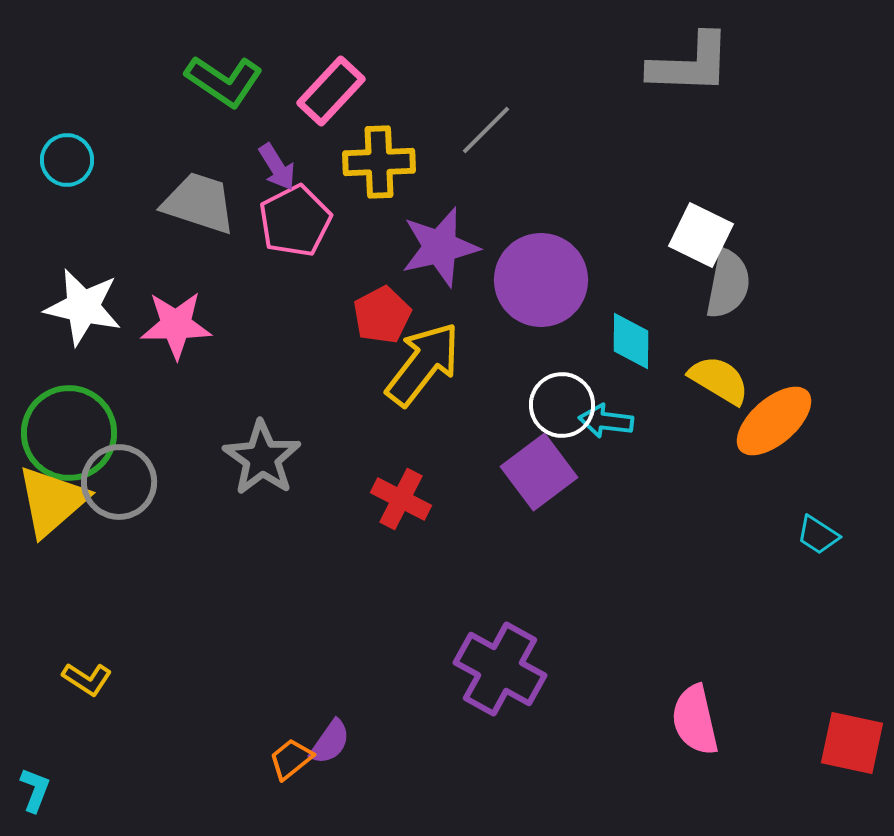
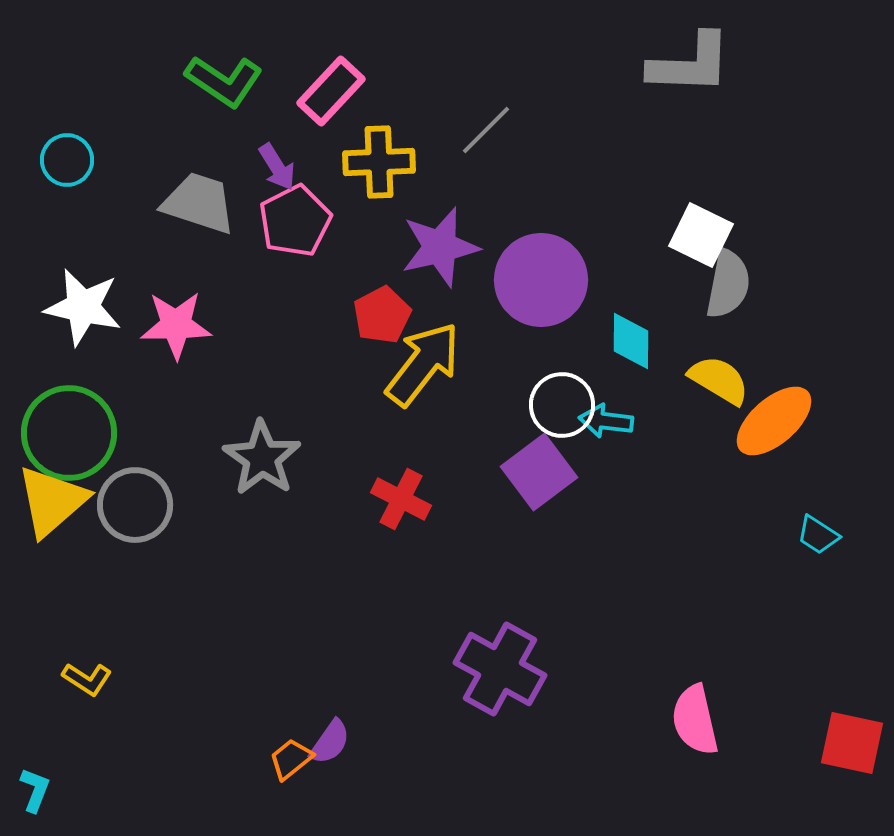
gray circle: moved 16 px right, 23 px down
